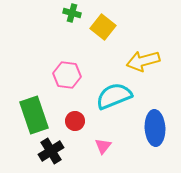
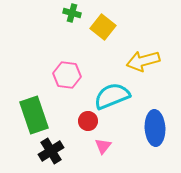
cyan semicircle: moved 2 px left
red circle: moved 13 px right
